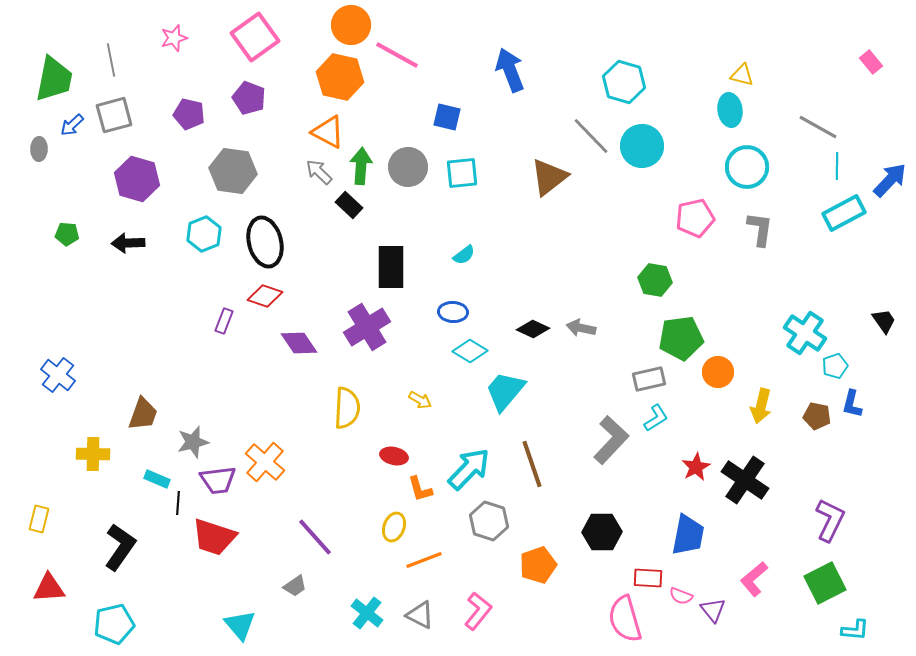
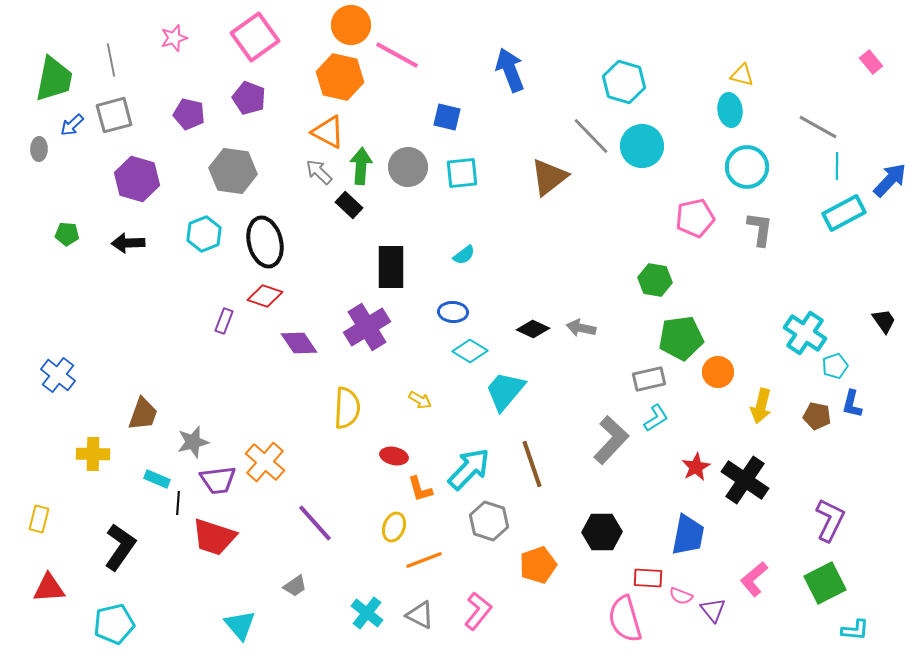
purple line at (315, 537): moved 14 px up
